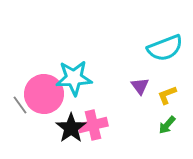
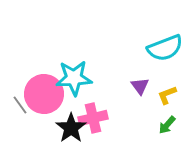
pink cross: moved 7 px up
